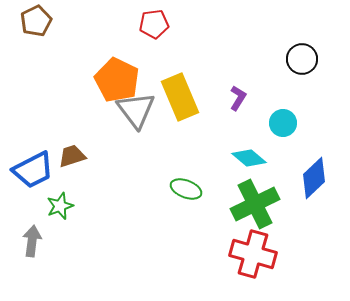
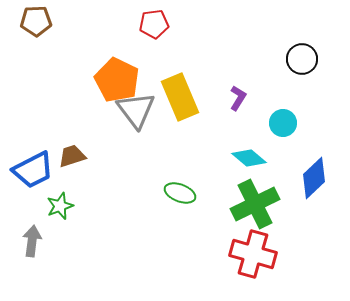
brown pentagon: rotated 24 degrees clockwise
green ellipse: moved 6 px left, 4 px down
